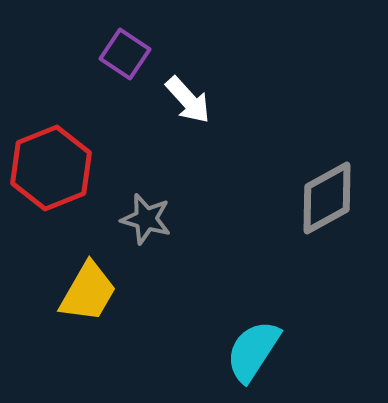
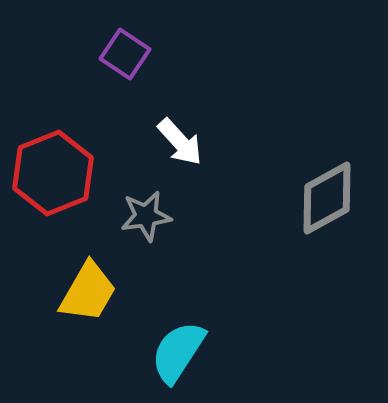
white arrow: moved 8 px left, 42 px down
red hexagon: moved 2 px right, 5 px down
gray star: moved 3 px up; rotated 24 degrees counterclockwise
cyan semicircle: moved 75 px left, 1 px down
